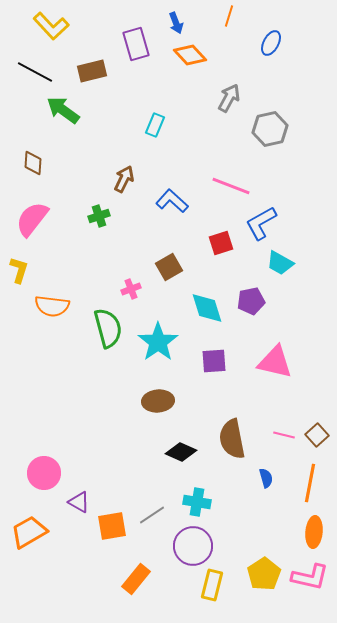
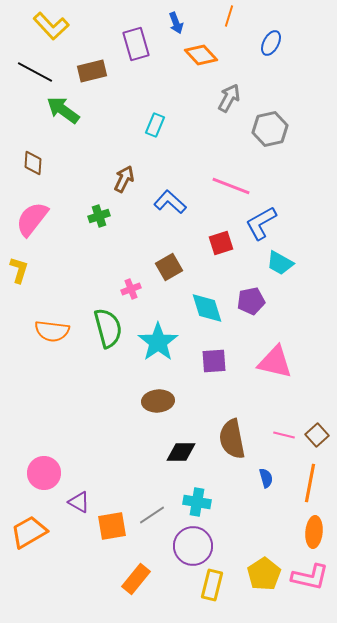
orange diamond at (190, 55): moved 11 px right
blue L-shape at (172, 201): moved 2 px left, 1 px down
orange semicircle at (52, 306): moved 25 px down
black diamond at (181, 452): rotated 24 degrees counterclockwise
